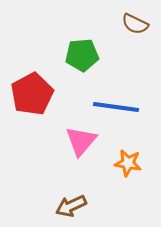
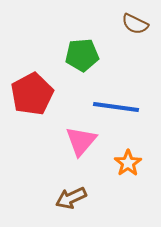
orange star: rotated 28 degrees clockwise
brown arrow: moved 8 px up
